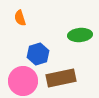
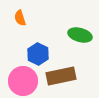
green ellipse: rotated 20 degrees clockwise
blue hexagon: rotated 15 degrees counterclockwise
brown rectangle: moved 2 px up
